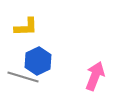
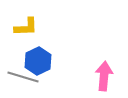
pink arrow: moved 9 px right; rotated 16 degrees counterclockwise
